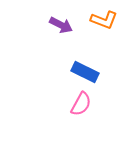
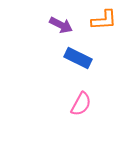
orange L-shape: rotated 24 degrees counterclockwise
blue rectangle: moved 7 px left, 14 px up
